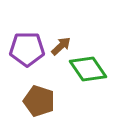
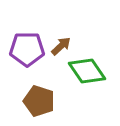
green diamond: moved 1 px left, 2 px down
